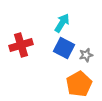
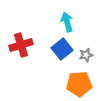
cyan arrow: moved 5 px right, 1 px up; rotated 48 degrees counterclockwise
blue square: moved 2 px left, 1 px down; rotated 25 degrees clockwise
orange pentagon: rotated 25 degrees clockwise
